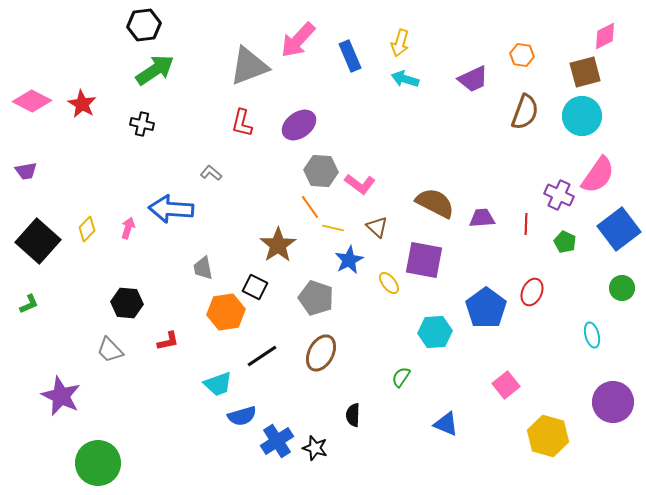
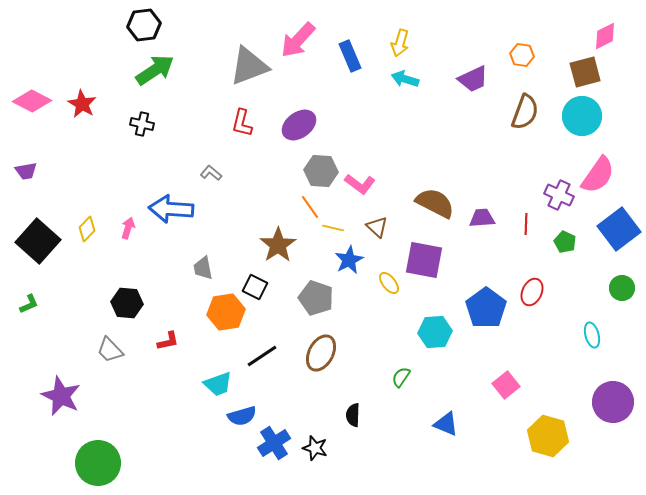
blue cross at (277, 441): moved 3 px left, 2 px down
